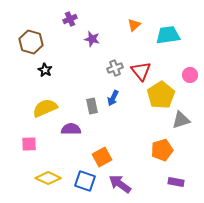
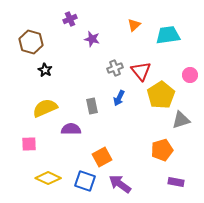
blue arrow: moved 6 px right
